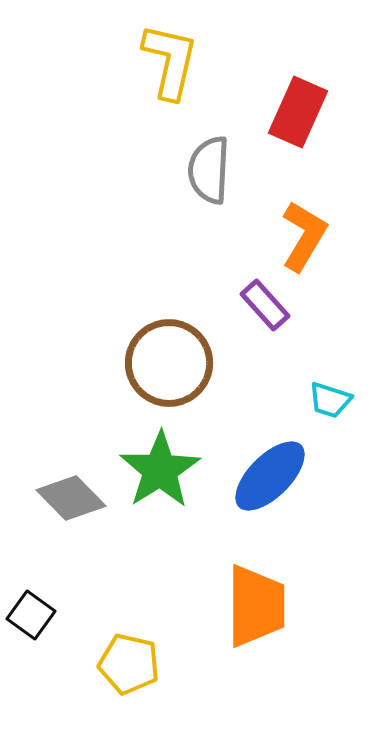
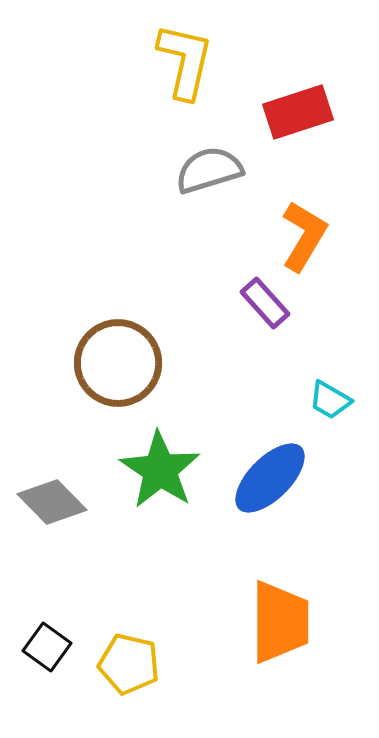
yellow L-shape: moved 15 px right
red rectangle: rotated 48 degrees clockwise
gray semicircle: rotated 70 degrees clockwise
purple rectangle: moved 2 px up
brown circle: moved 51 px left
cyan trapezoid: rotated 12 degrees clockwise
green star: rotated 6 degrees counterclockwise
blue ellipse: moved 2 px down
gray diamond: moved 19 px left, 4 px down
orange trapezoid: moved 24 px right, 16 px down
black square: moved 16 px right, 32 px down
